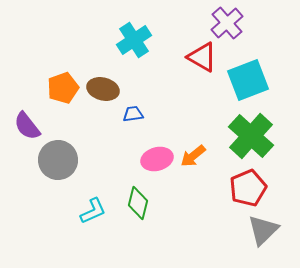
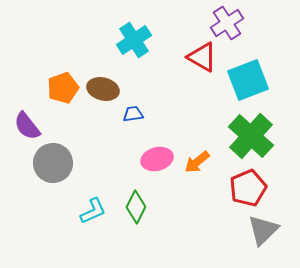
purple cross: rotated 8 degrees clockwise
orange arrow: moved 4 px right, 6 px down
gray circle: moved 5 px left, 3 px down
green diamond: moved 2 px left, 4 px down; rotated 12 degrees clockwise
